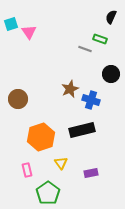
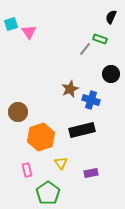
gray line: rotated 72 degrees counterclockwise
brown circle: moved 13 px down
